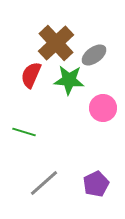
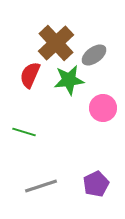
red semicircle: moved 1 px left
green star: rotated 12 degrees counterclockwise
gray line: moved 3 px left, 3 px down; rotated 24 degrees clockwise
